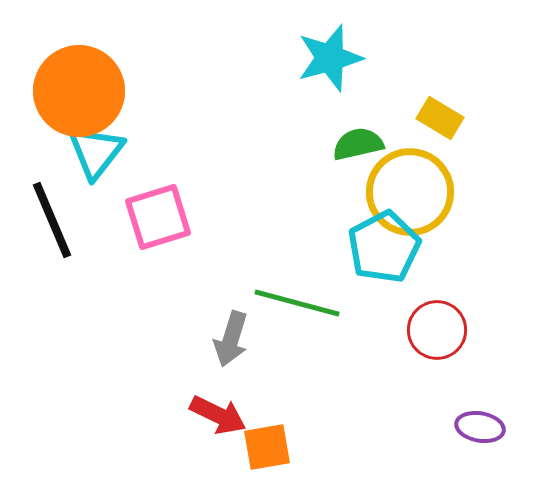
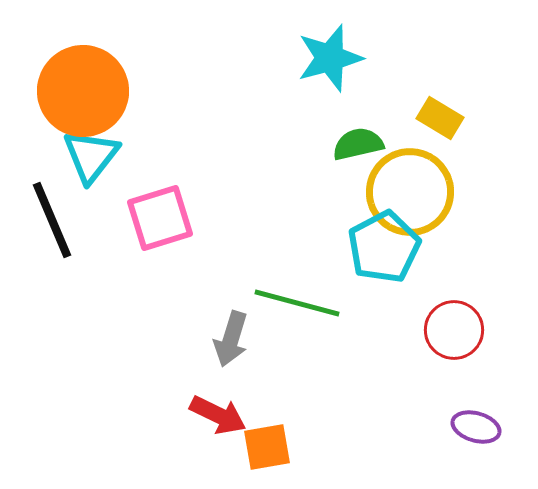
orange circle: moved 4 px right
cyan triangle: moved 5 px left, 4 px down
pink square: moved 2 px right, 1 px down
red circle: moved 17 px right
purple ellipse: moved 4 px left; rotated 6 degrees clockwise
